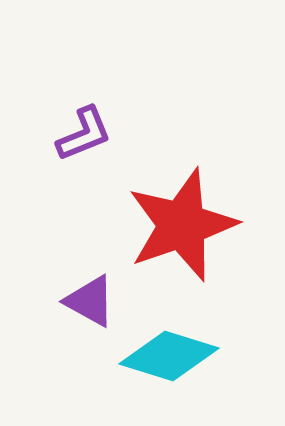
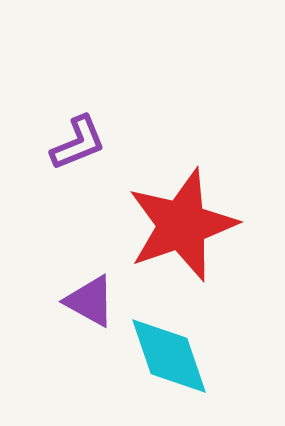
purple L-shape: moved 6 px left, 9 px down
cyan diamond: rotated 54 degrees clockwise
